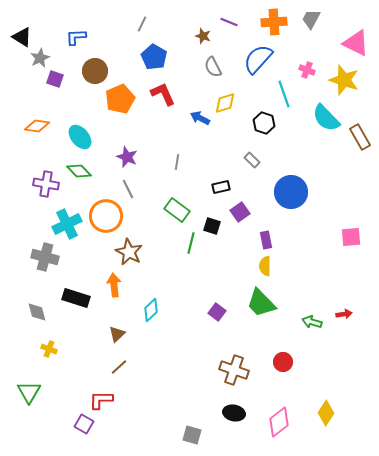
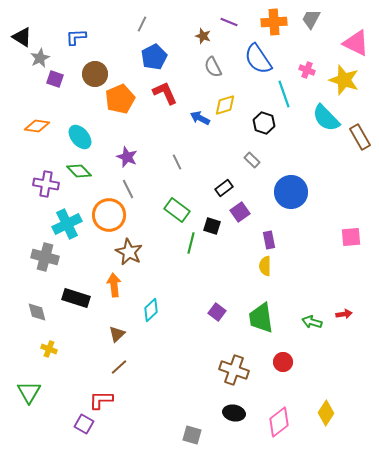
blue pentagon at (154, 57): rotated 15 degrees clockwise
blue semicircle at (258, 59): rotated 76 degrees counterclockwise
brown circle at (95, 71): moved 3 px down
red L-shape at (163, 94): moved 2 px right, 1 px up
yellow diamond at (225, 103): moved 2 px down
gray line at (177, 162): rotated 35 degrees counterclockwise
black rectangle at (221, 187): moved 3 px right, 1 px down; rotated 24 degrees counterclockwise
orange circle at (106, 216): moved 3 px right, 1 px up
purple rectangle at (266, 240): moved 3 px right
green trapezoid at (261, 303): moved 15 px down; rotated 36 degrees clockwise
